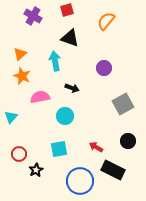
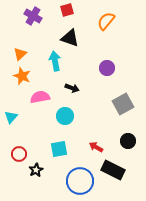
purple circle: moved 3 px right
